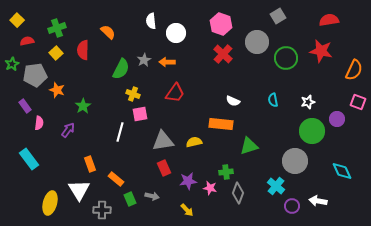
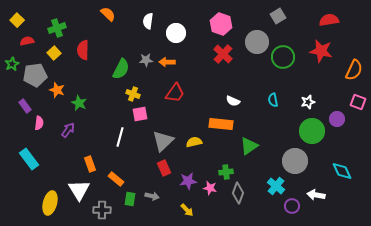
white semicircle at (151, 21): moved 3 px left; rotated 14 degrees clockwise
orange semicircle at (108, 32): moved 18 px up
yellow square at (56, 53): moved 2 px left
green circle at (286, 58): moved 3 px left, 1 px up
gray star at (144, 60): moved 2 px right; rotated 24 degrees clockwise
green star at (83, 106): moved 4 px left, 3 px up; rotated 14 degrees counterclockwise
white line at (120, 132): moved 5 px down
gray triangle at (163, 141): rotated 35 degrees counterclockwise
green triangle at (249, 146): rotated 18 degrees counterclockwise
green rectangle at (130, 199): rotated 32 degrees clockwise
white arrow at (318, 201): moved 2 px left, 6 px up
